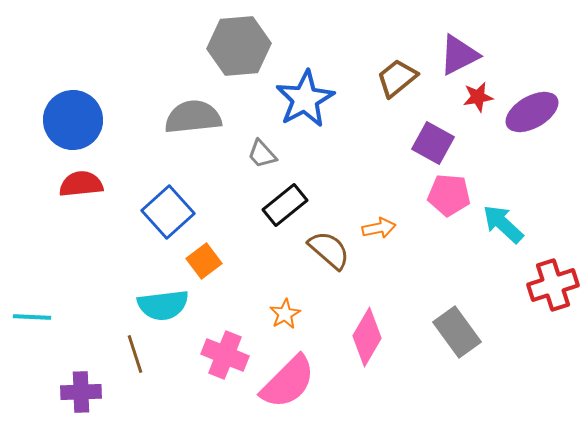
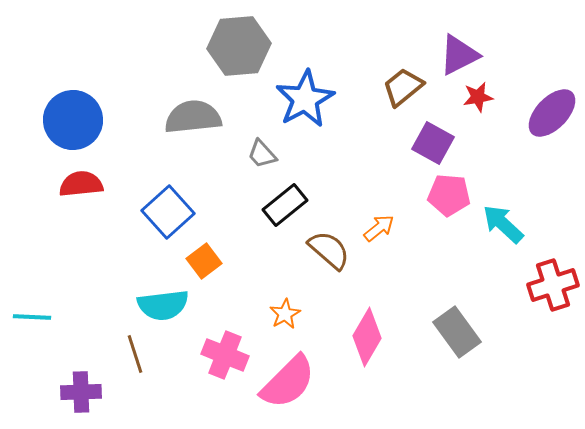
brown trapezoid: moved 6 px right, 9 px down
purple ellipse: moved 20 px right, 1 px down; rotated 16 degrees counterclockwise
orange arrow: rotated 28 degrees counterclockwise
